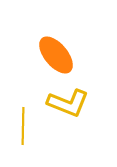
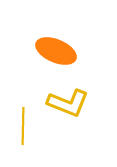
orange ellipse: moved 4 px up; rotated 27 degrees counterclockwise
